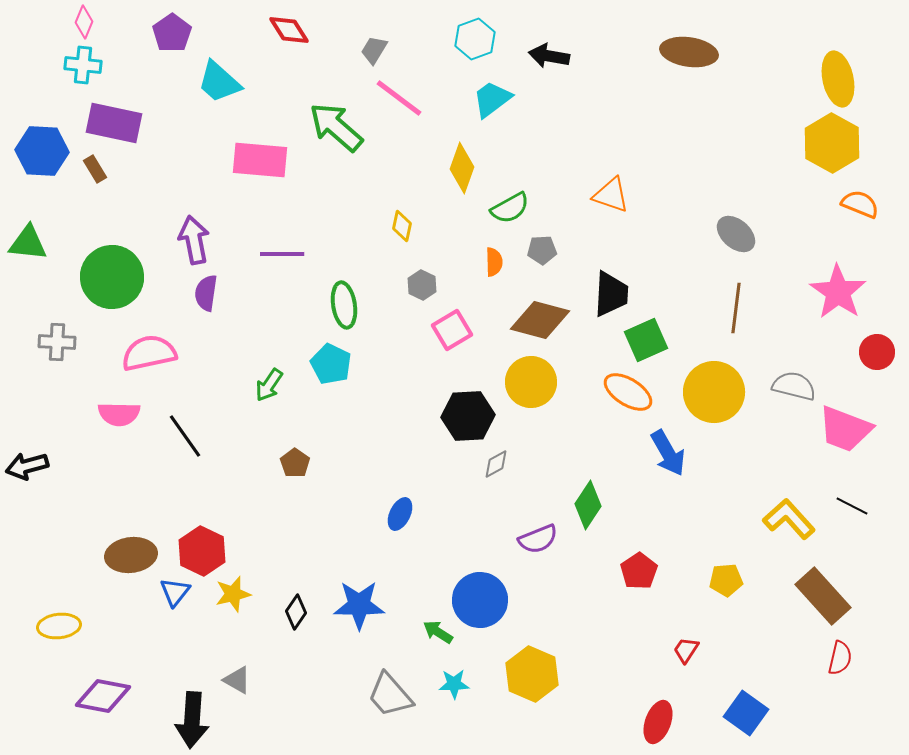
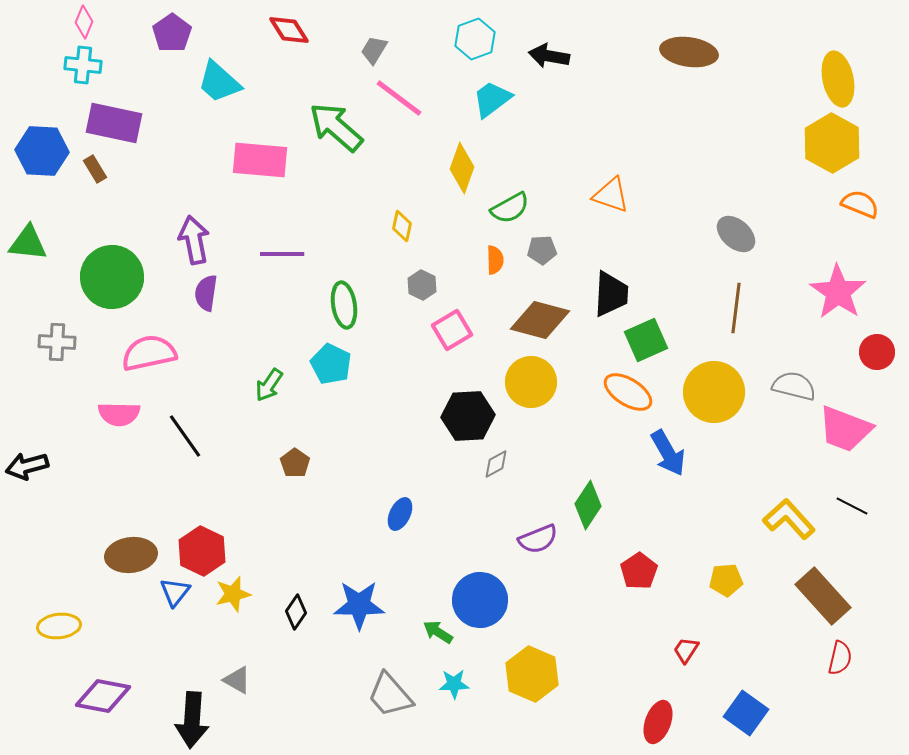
orange semicircle at (494, 262): moved 1 px right, 2 px up
